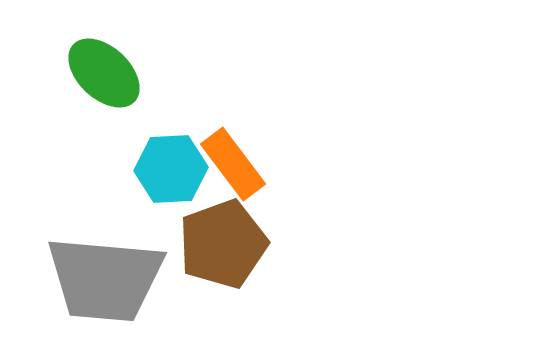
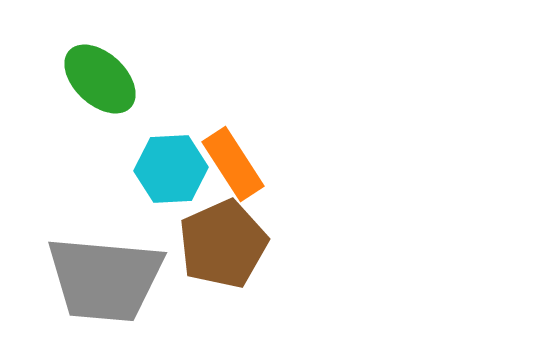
green ellipse: moved 4 px left, 6 px down
orange rectangle: rotated 4 degrees clockwise
brown pentagon: rotated 4 degrees counterclockwise
